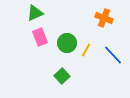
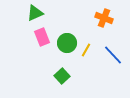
pink rectangle: moved 2 px right
